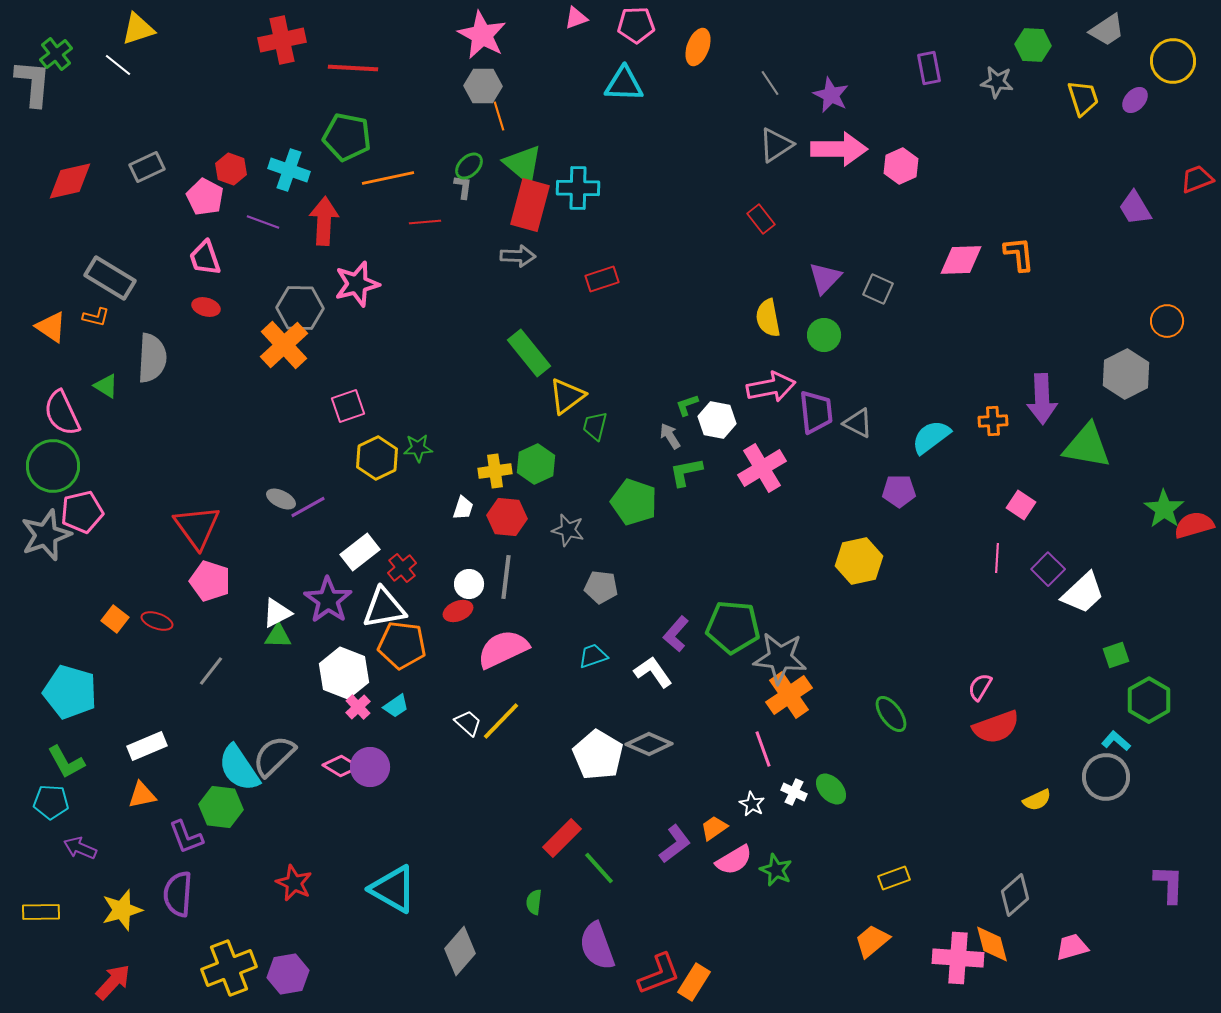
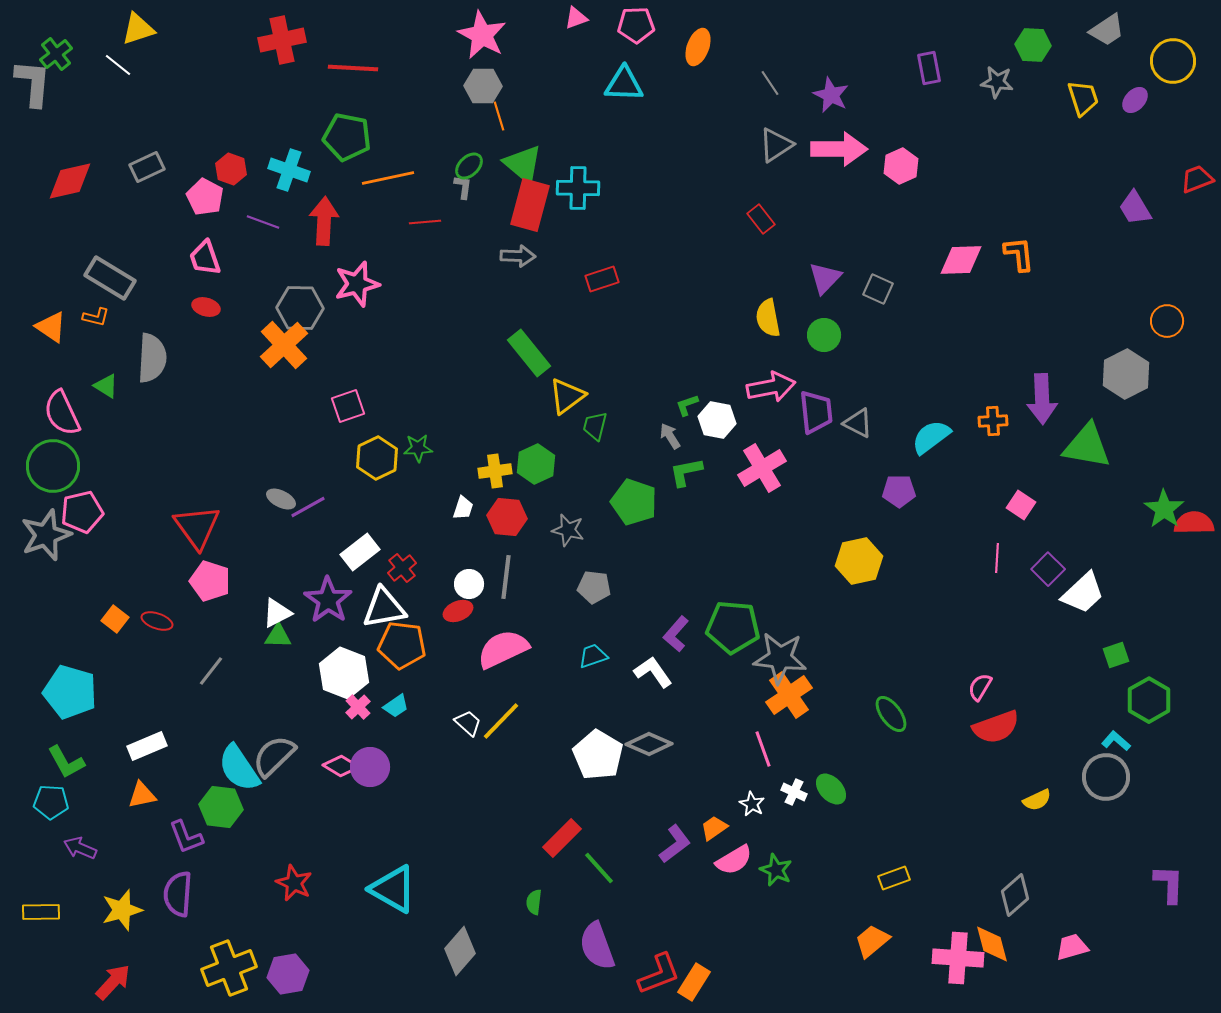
red semicircle at (1194, 525): moved 2 px up; rotated 15 degrees clockwise
gray pentagon at (601, 587): moved 7 px left
